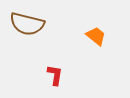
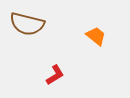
red L-shape: rotated 50 degrees clockwise
